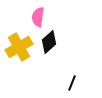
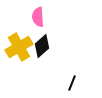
pink semicircle: rotated 12 degrees counterclockwise
black diamond: moved 7 px left, 4 px down
